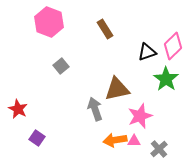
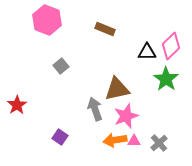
pink hexagon: moved 2 px left, 2 px up
brown rectangle: rotated 36 degrees counterclockwise
pink diamond: moved 2 px left
black triangle: rotated 18 degrees clockwise
red star: moved 1 px left, 4 px up; rotated 12 degrees clockwise
pink star: moved 14 px left
purple square: moved 23 px right, 1 px up
gray cross: moved 6 px up
